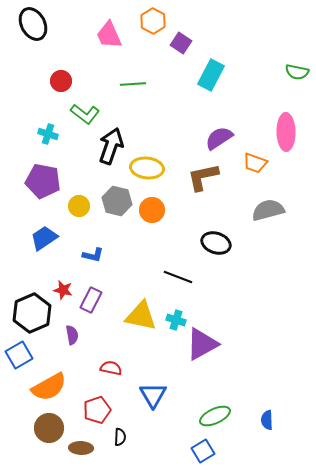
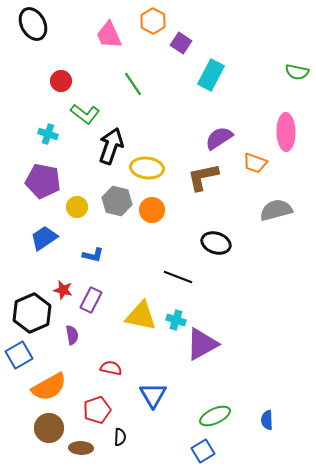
green line at (133, 84): rotated 60 degrees clockwise
yellow circle at (79, 206): moved 2 px left, 1 px down
gray semicircle at (268, 210): moved 8 px right
